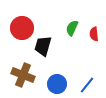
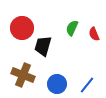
red semicircle: rotated 16 degrees counterclockwise
